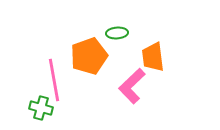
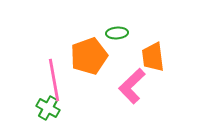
green cross: moved 7 px right; rotated 15 degrees clockwise
